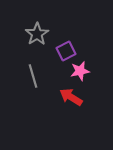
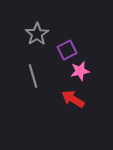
purple square: moved 1 px right, 1 px up
red arrow: moved 2 px right, 2 px down
